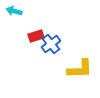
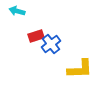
cyan arrow: moved 3 px right
